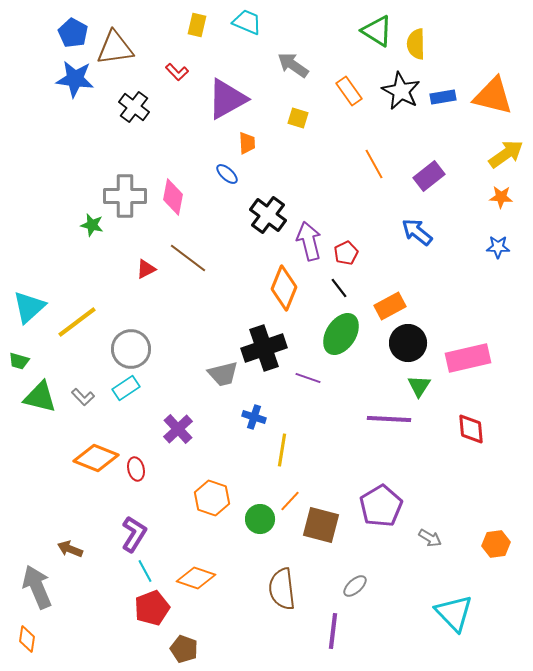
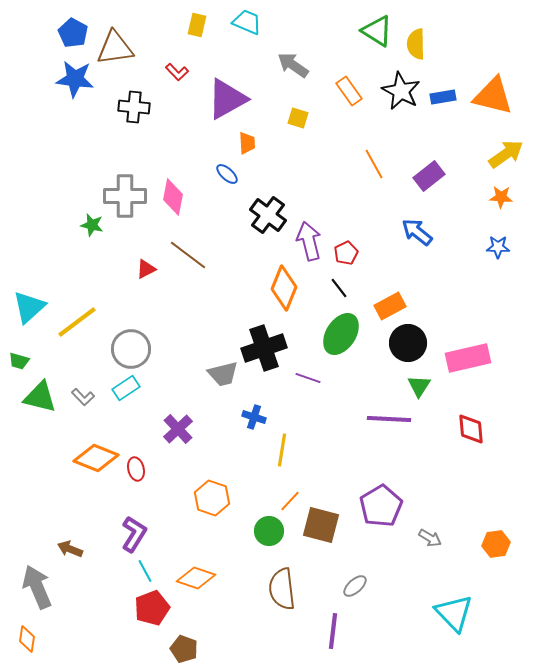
black cross at (134, 107): rotated 32 degrees counterclockwise
brown line at (188, 258): moved 3 px up
green circle at (260, 519): moved 9 px right, 12 px down
